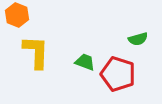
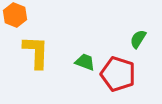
orange hexagon: moved 2 px left
green semicircle: rotated 138 degrees clockwise
